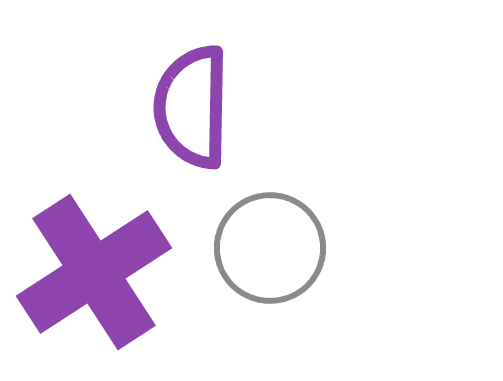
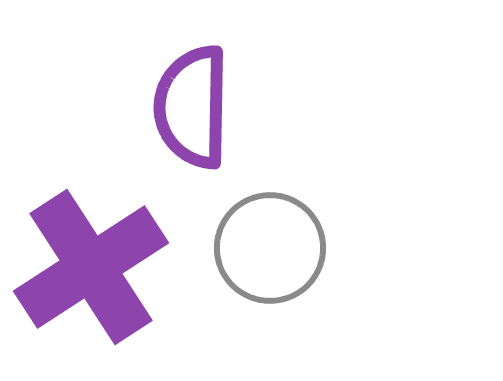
purple cross: moved 3 px left, 5 px up
